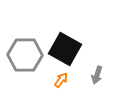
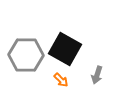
gray hexagon: moved 1 px right
orange arrow: rotated 98 degrees clockwise
